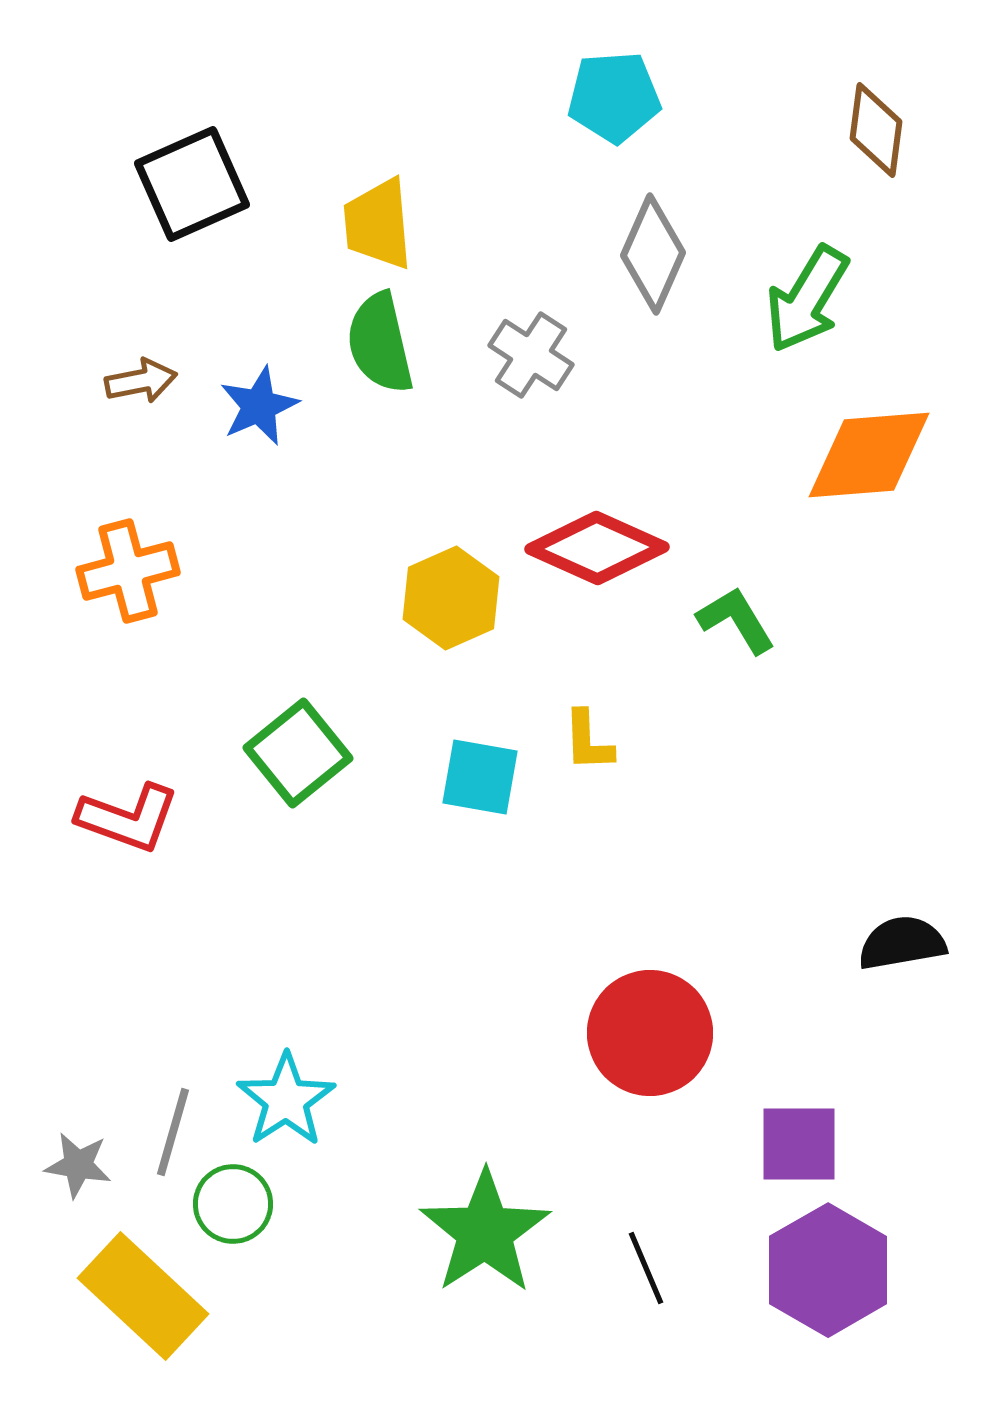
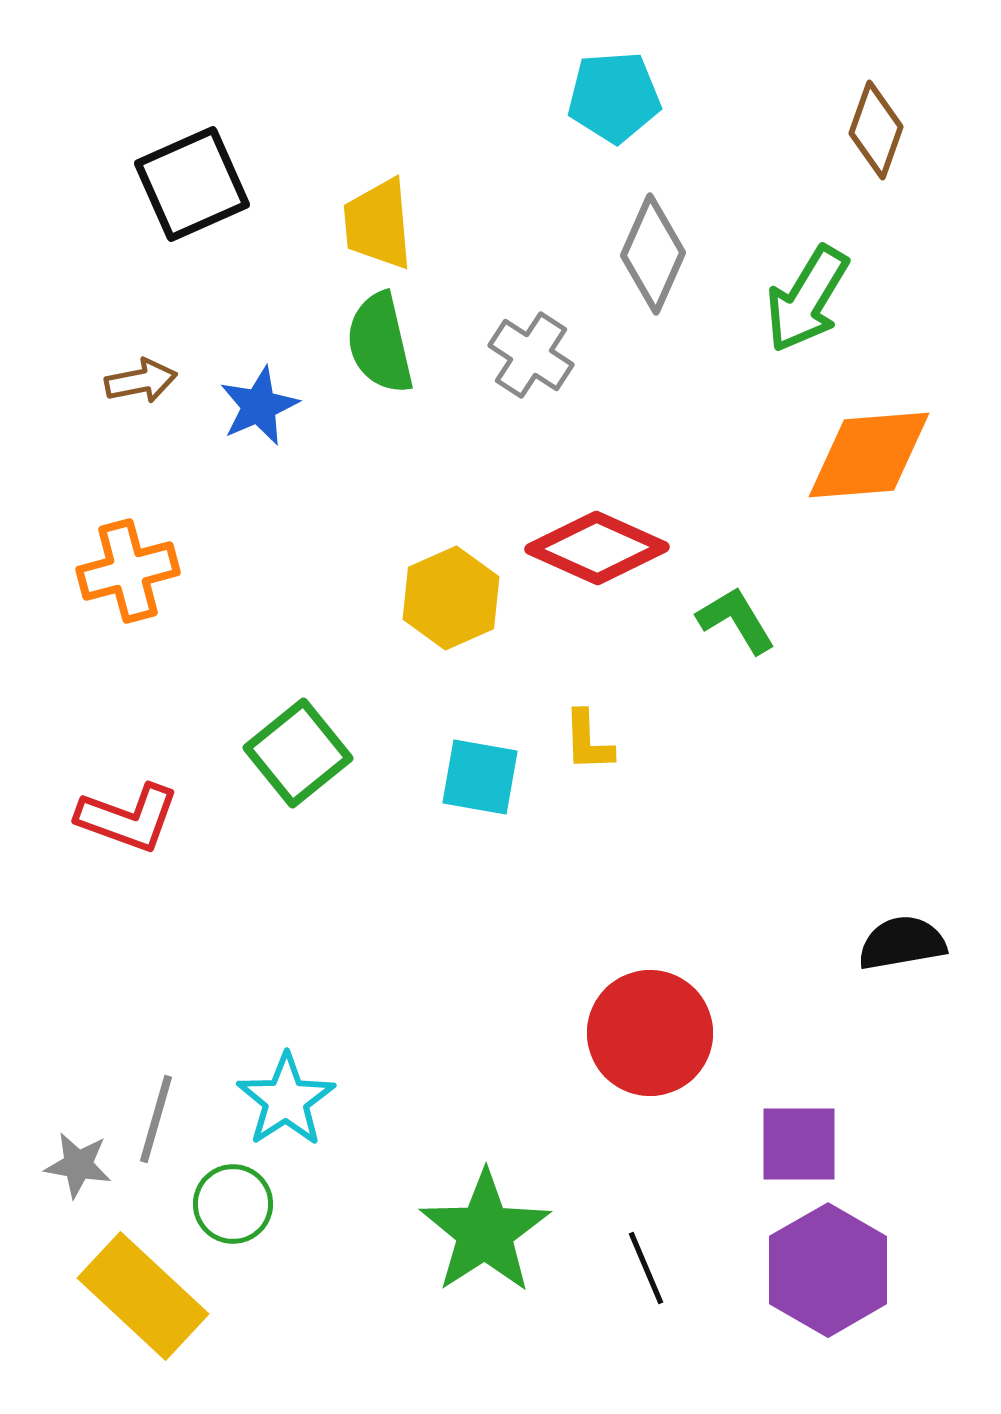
brown diamond: rotated 12 degrees clockwise
gray line: moved 17 px left, 13 px up
